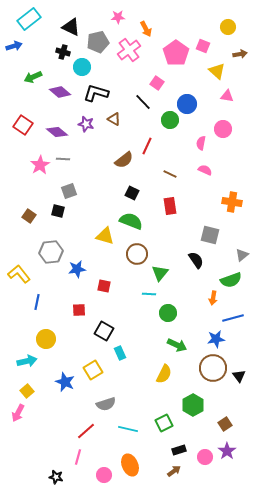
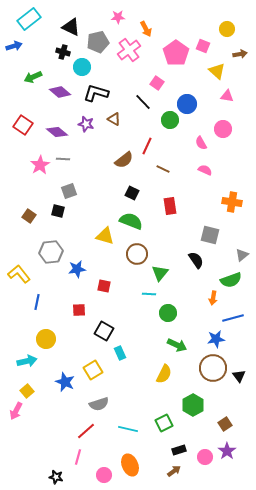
yellow circle at (228, 27): moved 1 px left, 2 px down
pink semicircle at (201, 143): rotated 40 degrees counterclockwise
brown line at (170, 174): moved 7 px left, 5 px up
gray semicircle at (106, 404): moved 7 px left
pink arrow at (18, 413): moved 2 px left, 2 px up
